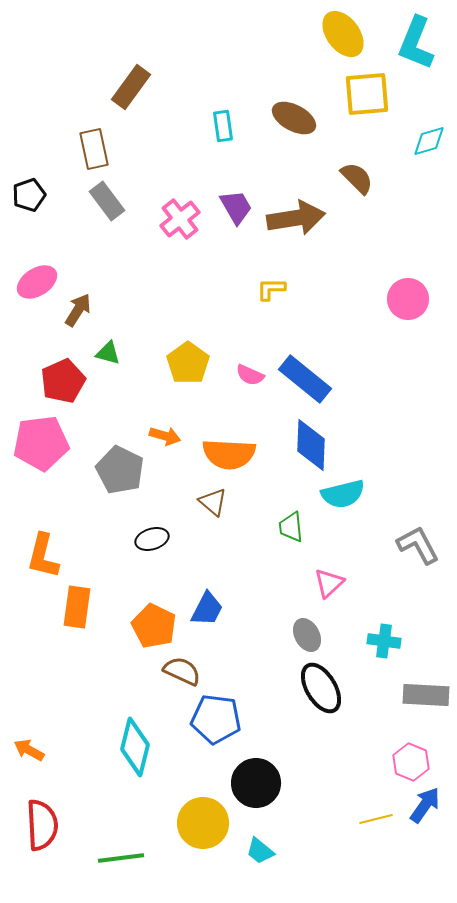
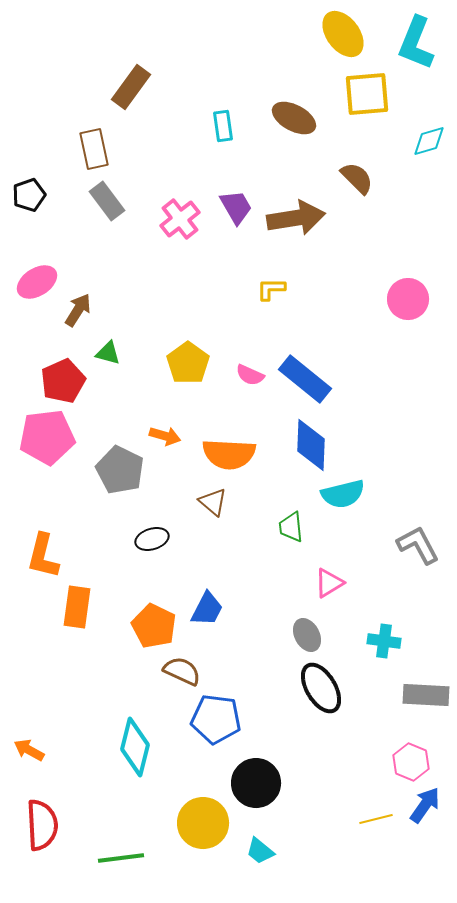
pink pentagon at (41, 443): moved 6 px right, 6 px up
pink triangle at (329, 583): rotated 12 degrees clockwise
